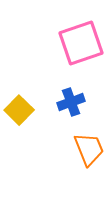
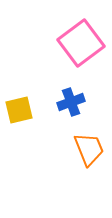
pink square: rotated 18 degrees counterclockwise
yellow square: rotated 32 degrees clockwise
